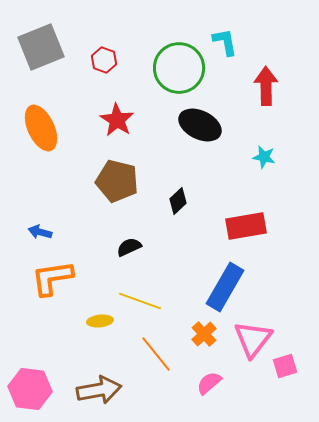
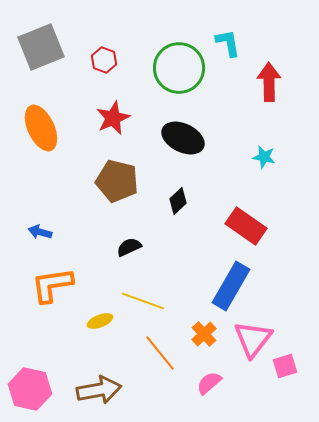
cyan L-shape: moved 3 px right, 1 px down
red arrow: moved 3 px right, 4 px up
red star: moved 4 px left, 2 px up; rotated 16 degrees clockwise
black ellipse: moved 17 px left, 13 px down
red rectangle: rotated 45 degrees clockwise
orange L-shape: moved 7 px down
blue rectangle: moved 6 px right, 1 px up
yellow line: moved 3 px right
yellow ellipse: rotated 15 degrees counterclockwise
orange line: moved 4 px right, 1 px up
pink hexagon: rotated 6 degrees clockwise
